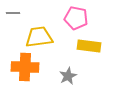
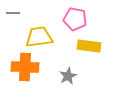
pink pentagon: moved 1 px left, 1 px down
